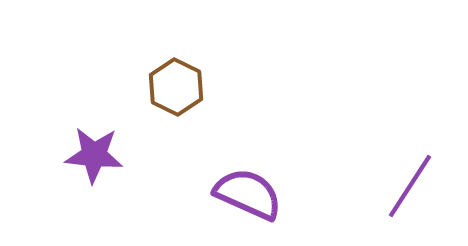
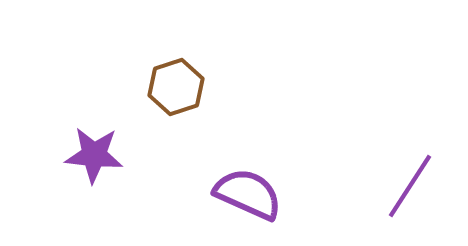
brown hexagon: rotated 16 degrees clockwise
